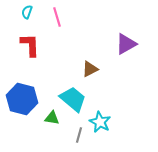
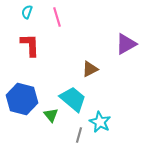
green triangle: moved 1 px left, 3 px up; rotated 42 degrees clockwise
